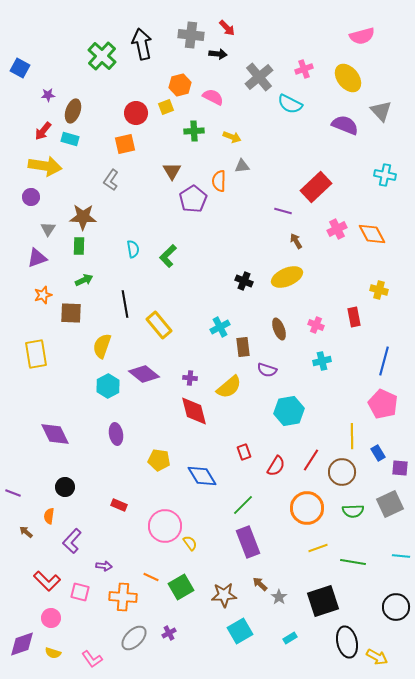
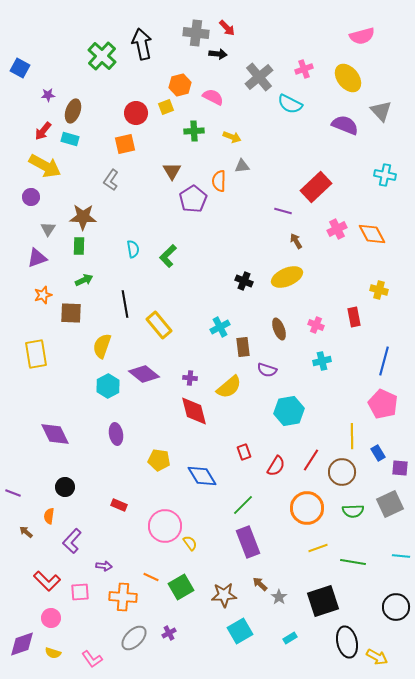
gray cross at (191, 35): moved 5 px right, 2 px up
yellow arrow at (45, 166): rotated 20 degrees clockwise
pink square at (80, 592): rotated 18 degrees counterclockwise
